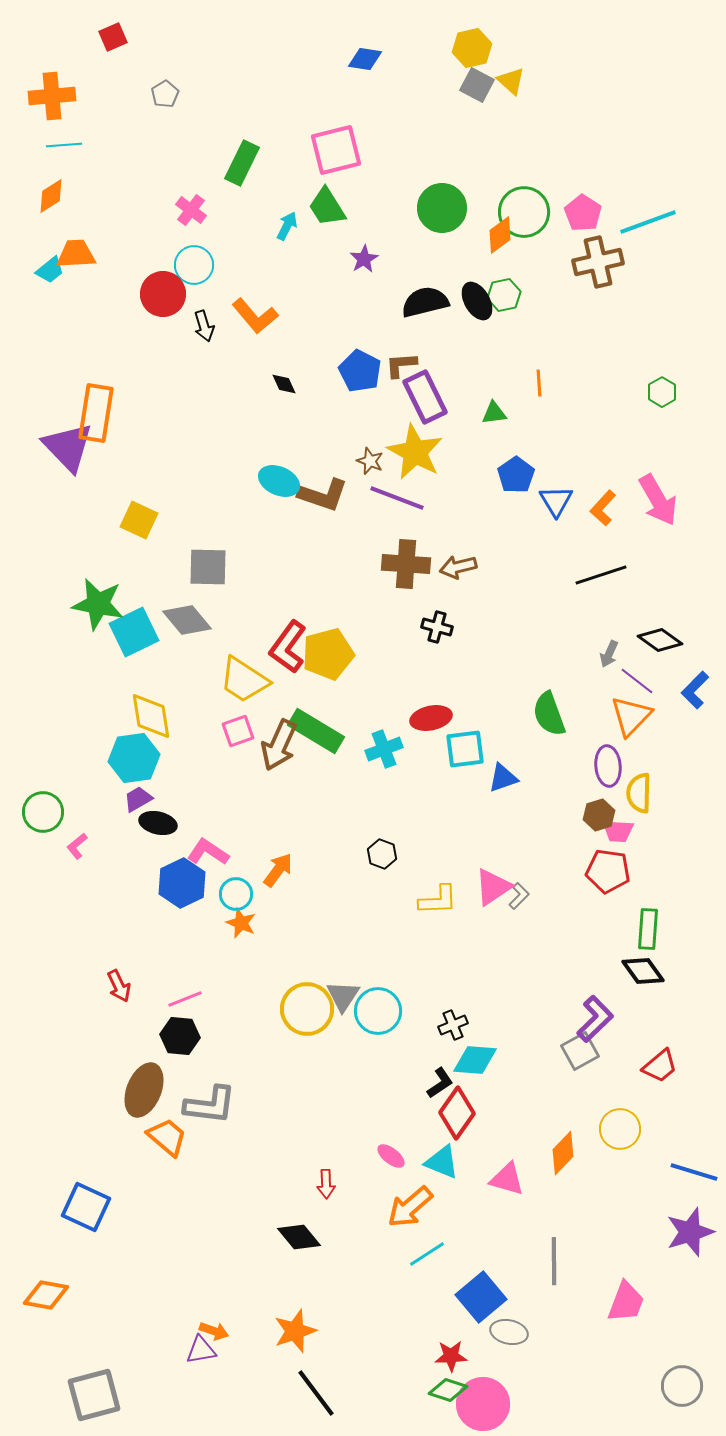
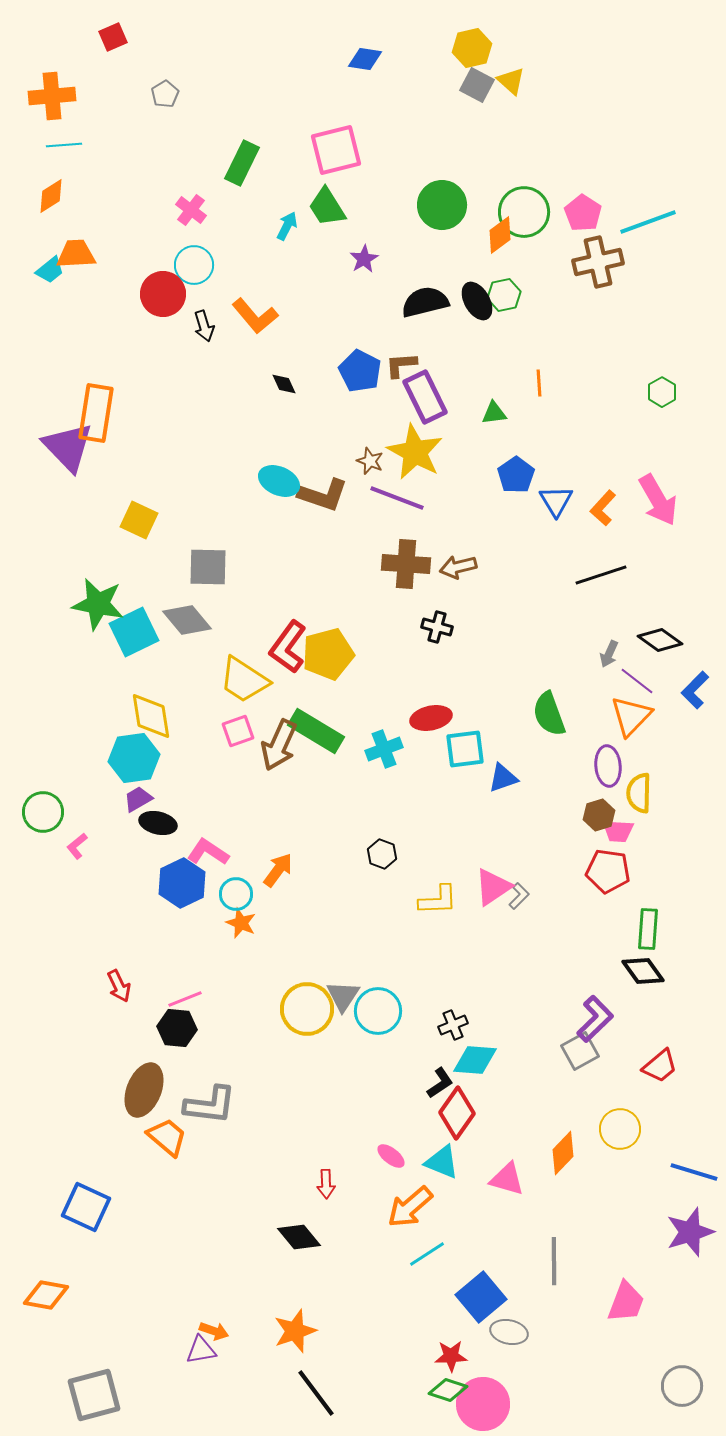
green circle at (442, 208): moved 3 px up
black hexagon at (180, 1036): moved 3 px left, 8 px up
